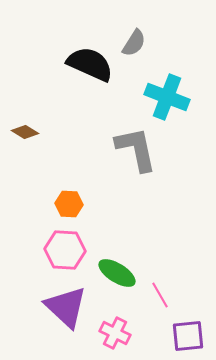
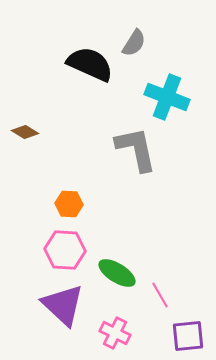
purple triangle: moved 3 px left, 2 px up
